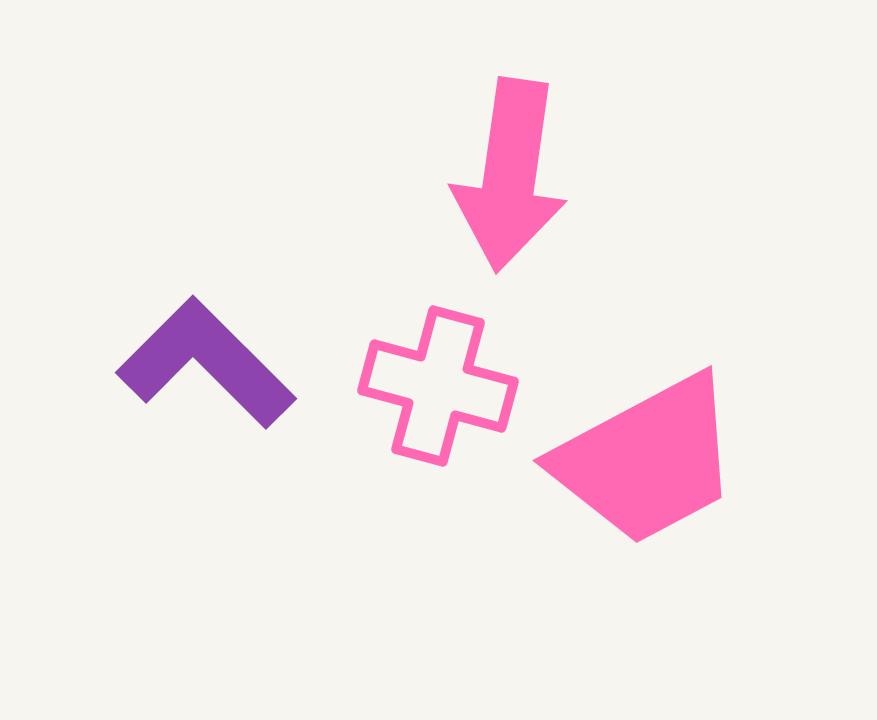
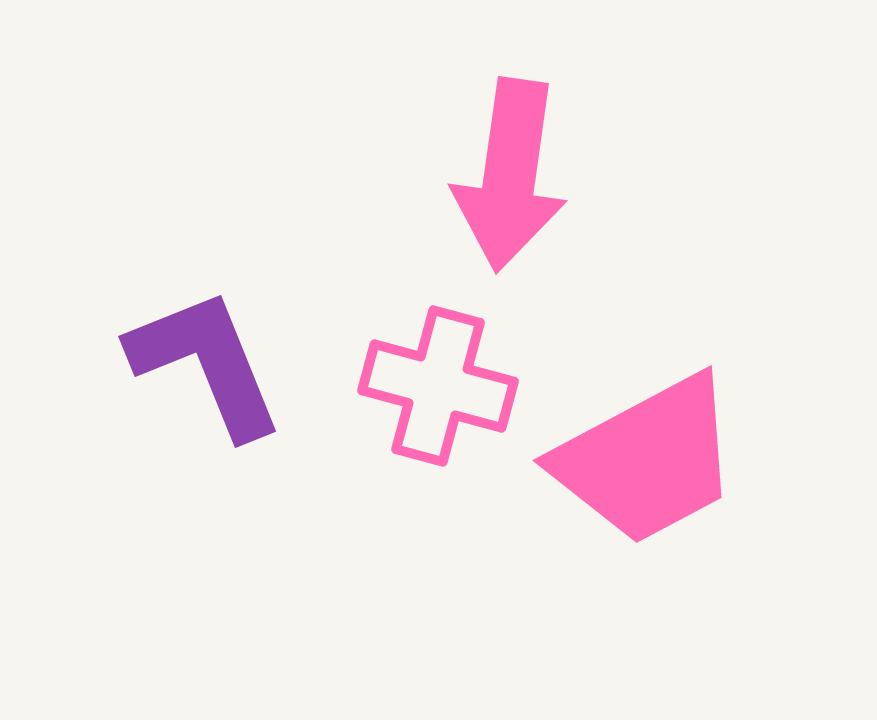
purple L-shape: rotated 23 degrees clockwise
